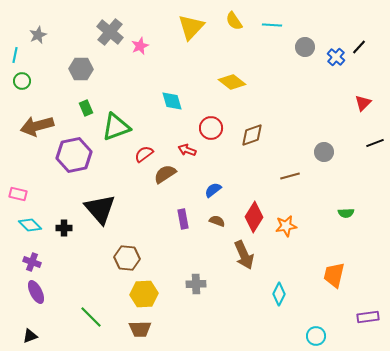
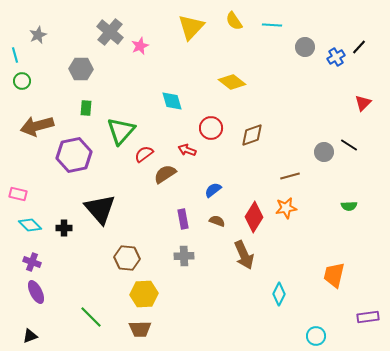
cyan line at (15, 55): rotated 28 degrees counterclockwise
blue cross at (336, 57): rotated 18 degrees clockwise
green rectangle at (86, 108): rotated 28 degrees clockwise
green triangle at (116, 127): moved 5 px right, 4 px down; rotated 28 degrees counterclockwise
black line at (375, 143): moved 26 px left, 2 px down; rotated 54 degrees clockwise
green semicircle at (346, 213): moved 3 px right, 7 px up
orange star at (286, 226): moved 18 px up
gray cross at (196, 284): moved 12 px left, 28 px up
